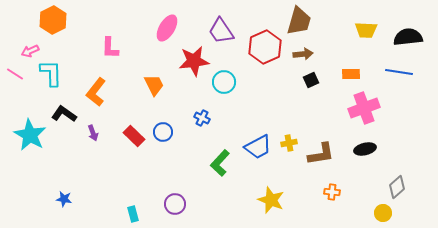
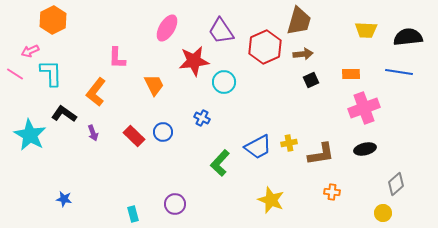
pink L-shape: moved 7 px right, 10 px down
gray diamond: moved 1 px left, 3 px up
